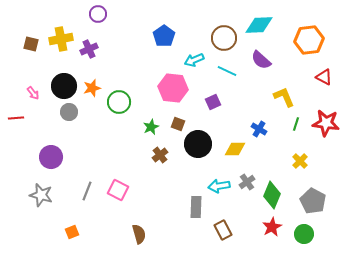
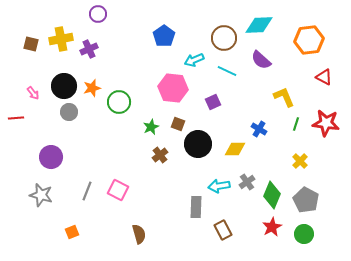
gray pentagon at (313, 201): moved 7 px left, 1 px up
